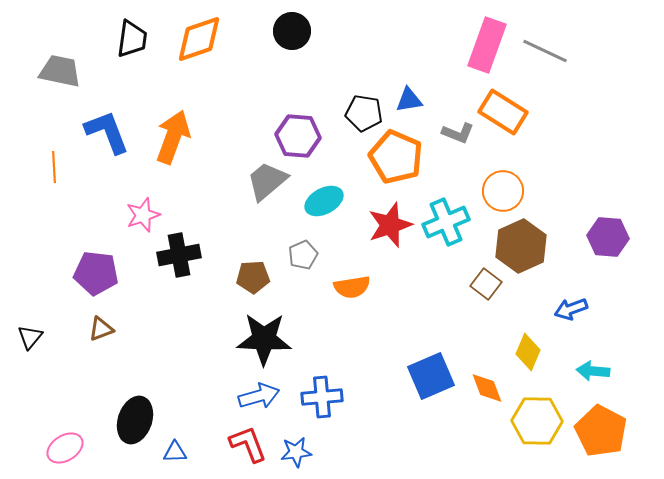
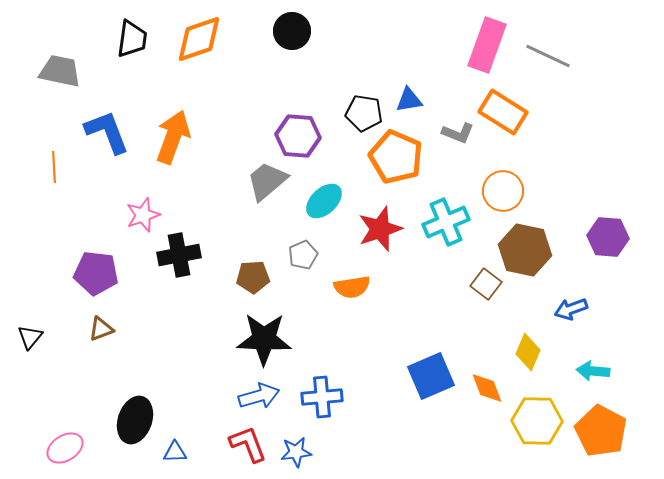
gray line at (545, 51): moved 3 px right, 5 px down
cyan ellipse at (324, 201): rotated 15 degrees counterclockwise
red star at (390, 225): moved 10 px left, 4 px down
brown hexagon at (521, 246): moved 4 px right, 4 px down; rotated 24 degrees counterclockwise
